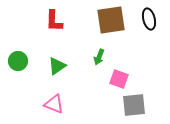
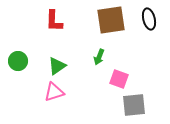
pink triangle: moved 12 px up; rotated 40 degrees counterclockwise
